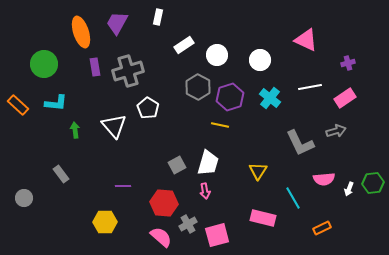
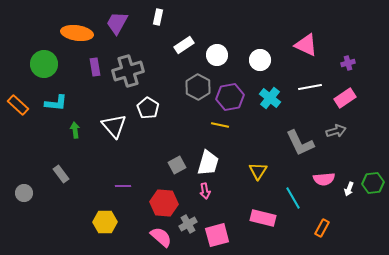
orange ellipse at (81, 32): moved 4 px left, 1 px down; rotated 64 degrees counterclockwise
pink triangle at (306, 40): moved 5 px down
purple hexagon at (230, 97): rotated 8 degrees clockwise
gray circle at (24, 198): moved 5 px up
orange rectangle at (322, 228): rotated 36 degrees counterclockwise
